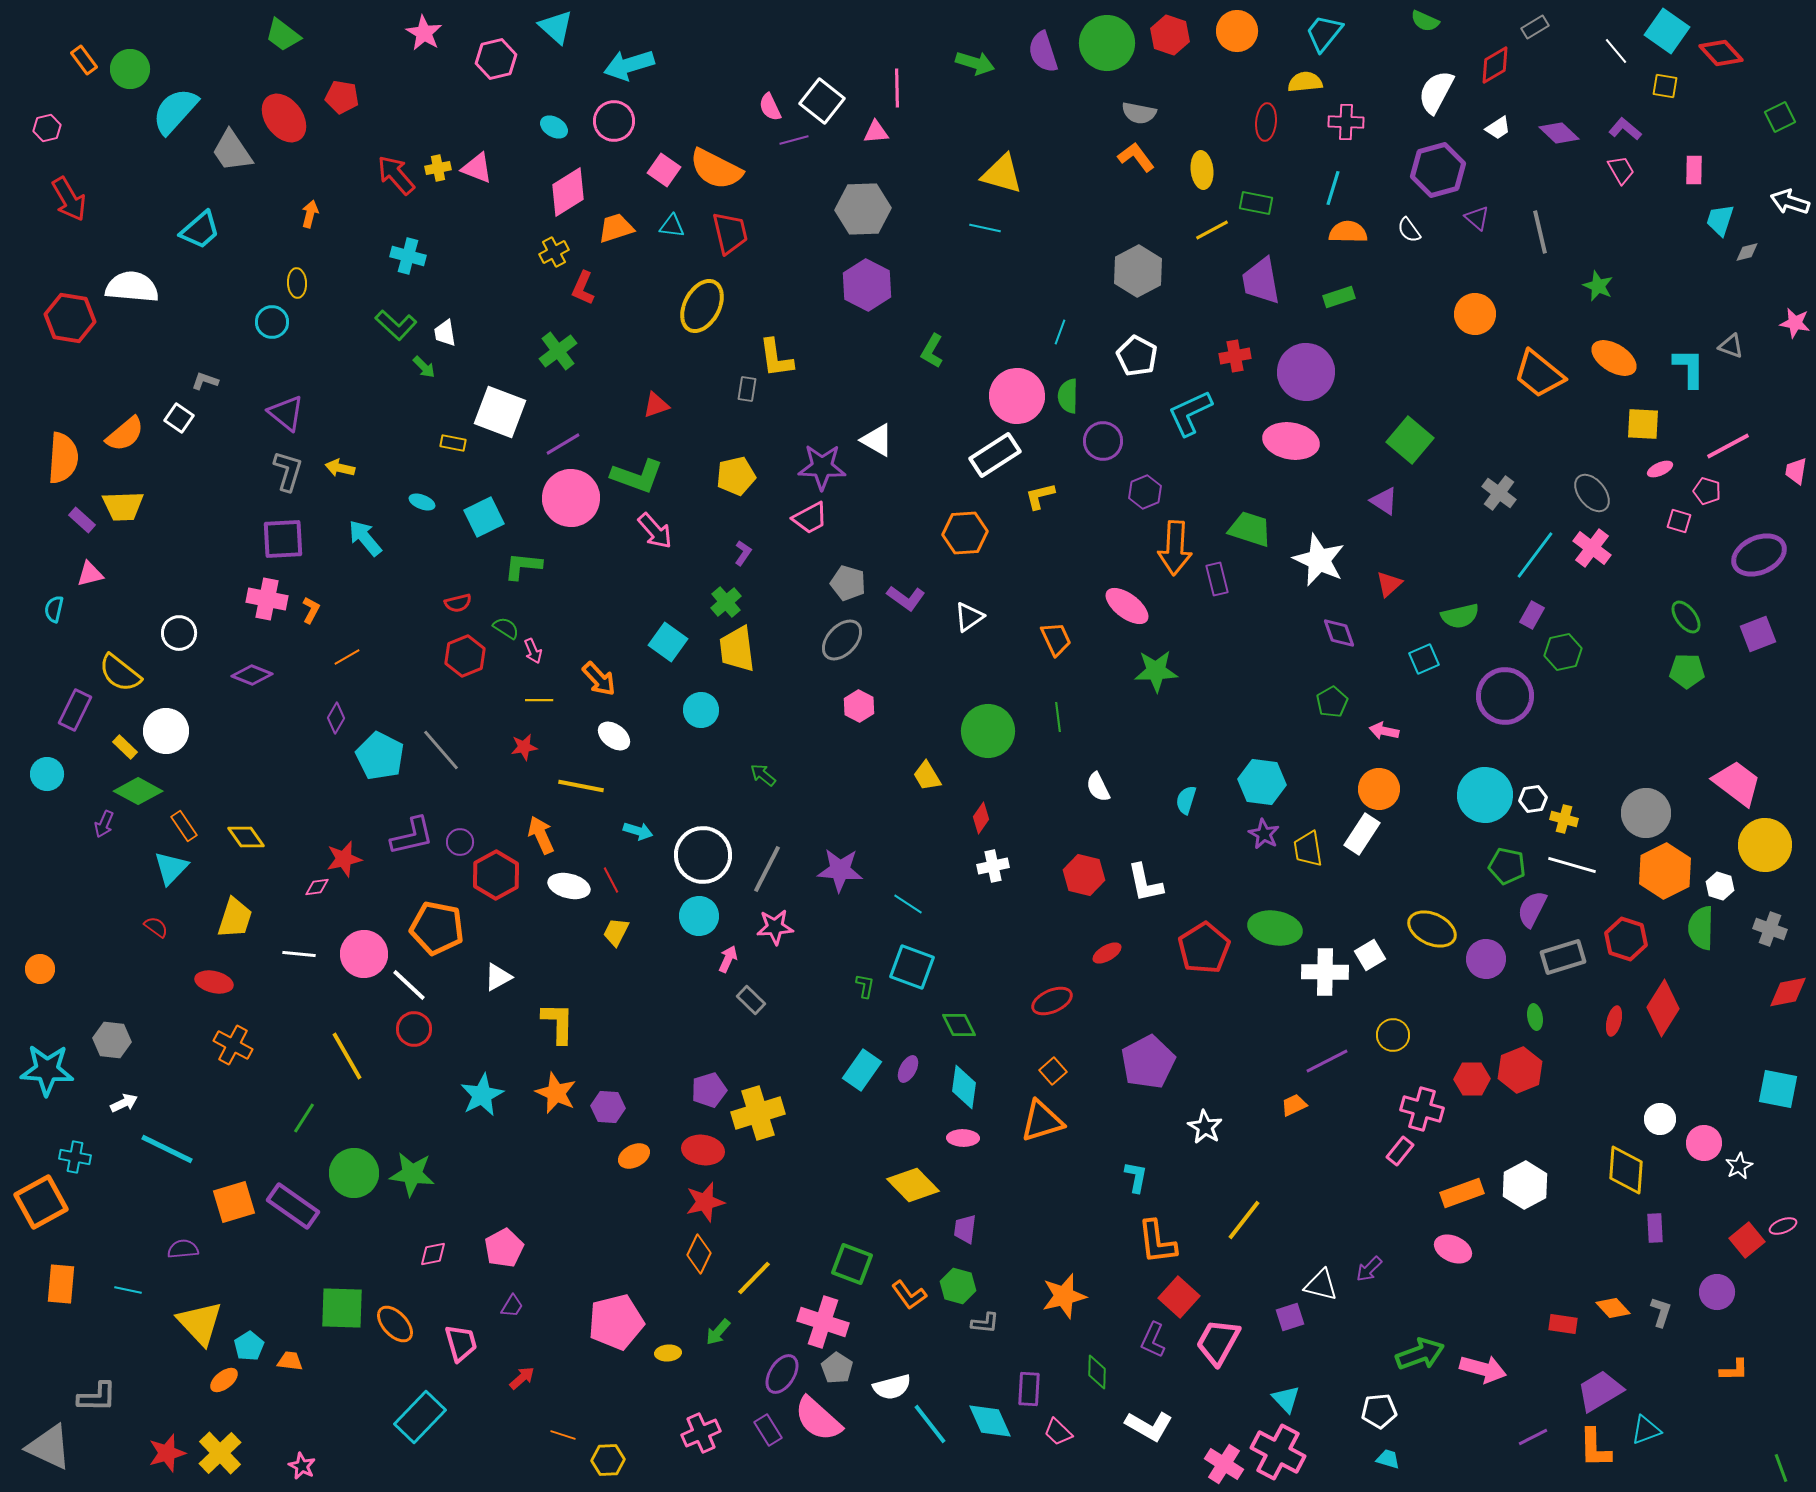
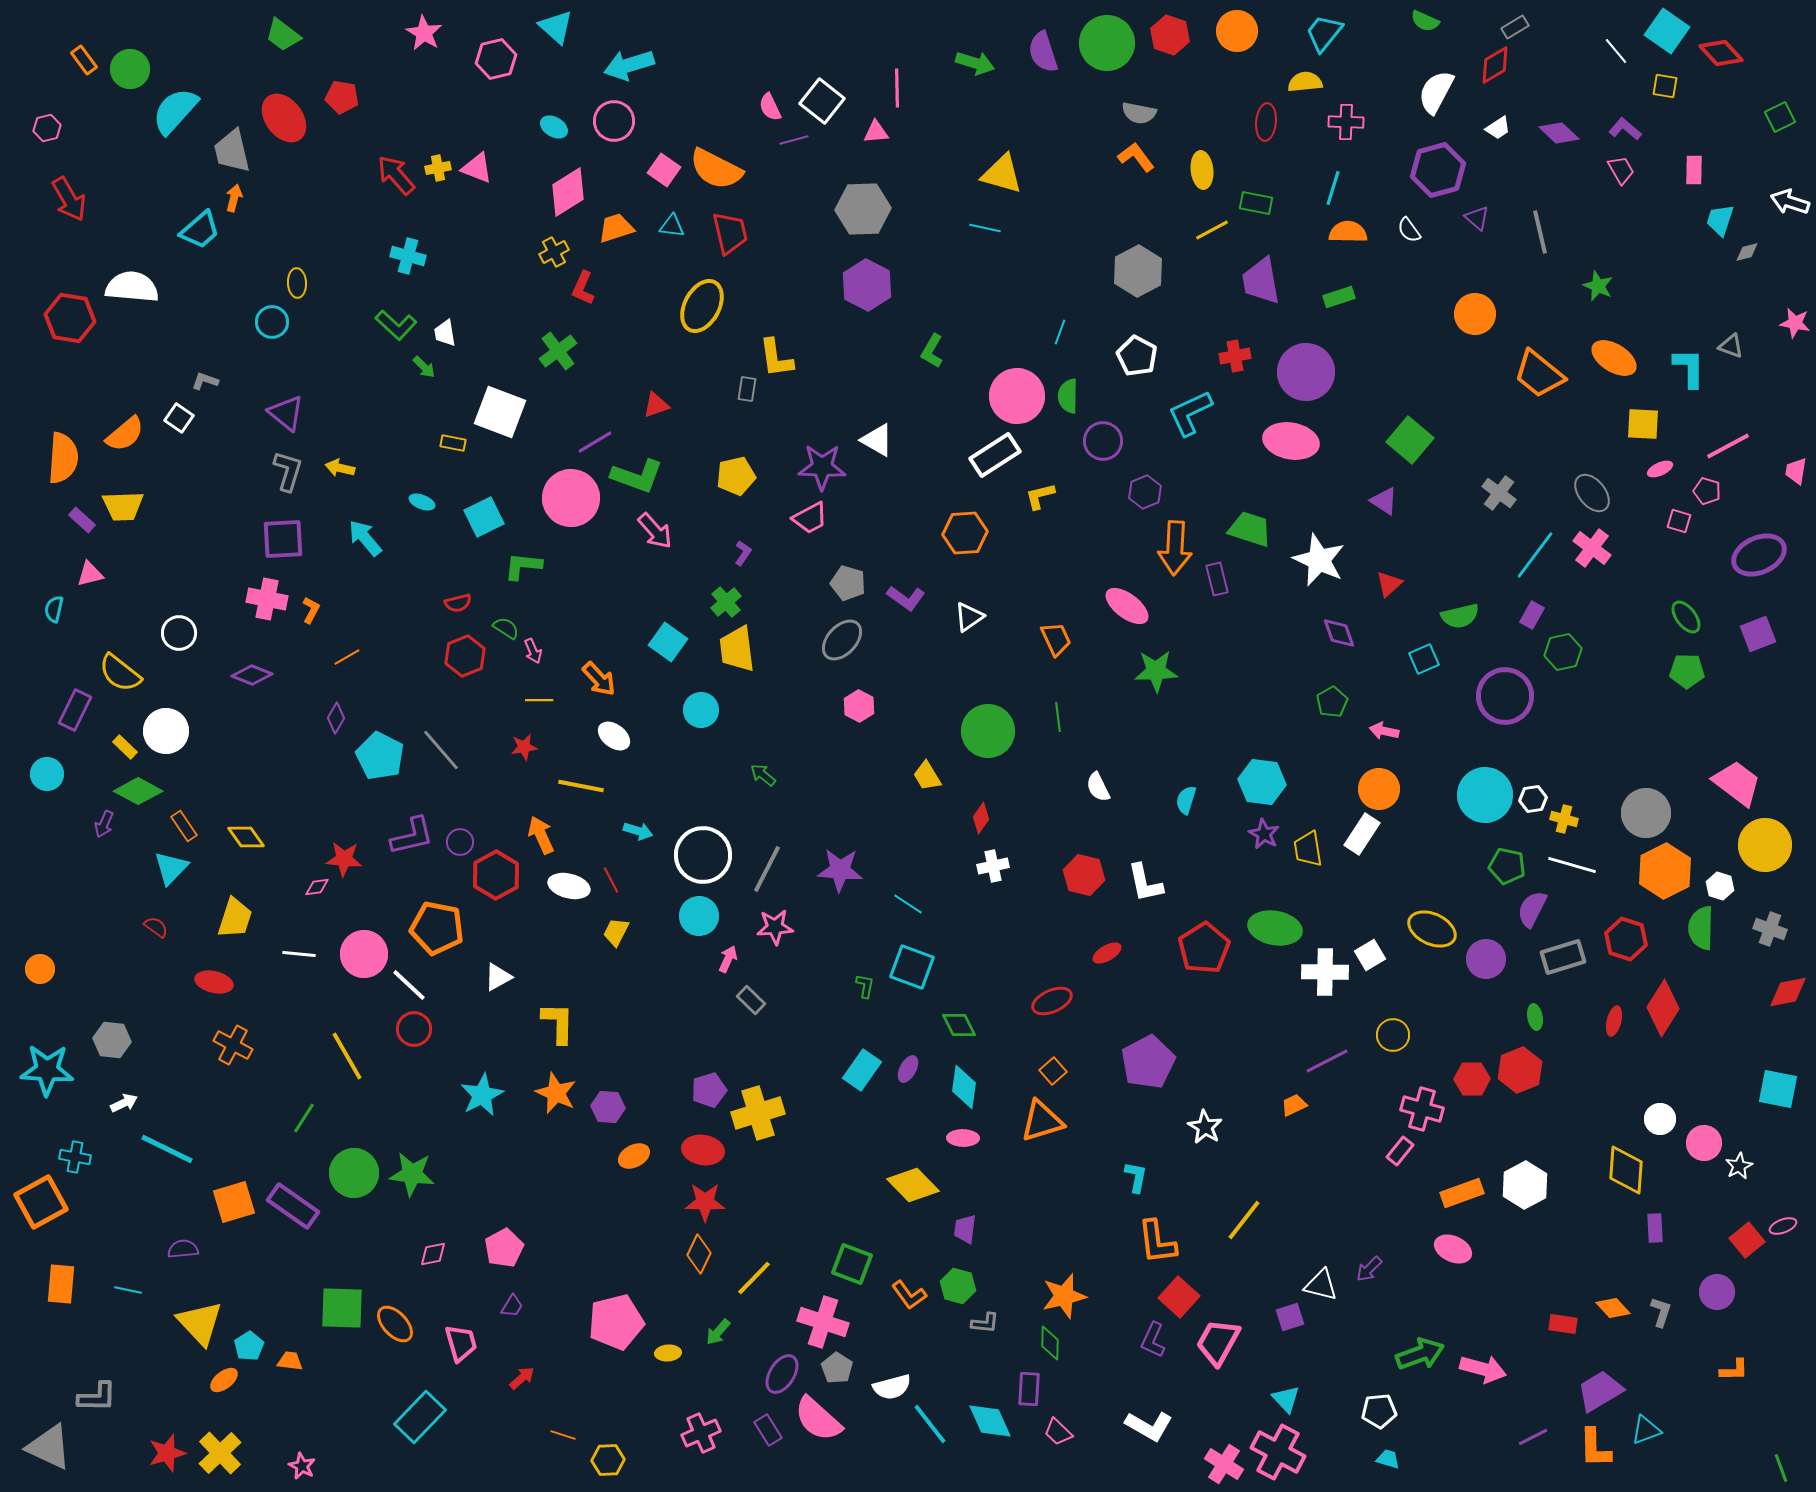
gray rectangle at (1535, 27): moved 20 px left
gray trapezoid at (232, 151): rotated 21 degrees clockwise
orange arrow at (310, 214): moved 76 px left, 16 px up
purple line at (563, 444): moved 32 px right, 2 px up
red star at (344, 859): rotated 18 degrees clockwise
red star at (705, 1202): rotated 15 degrees clockwise
green diamond at (1097, 1372): moved 47 px left, 29 px up
